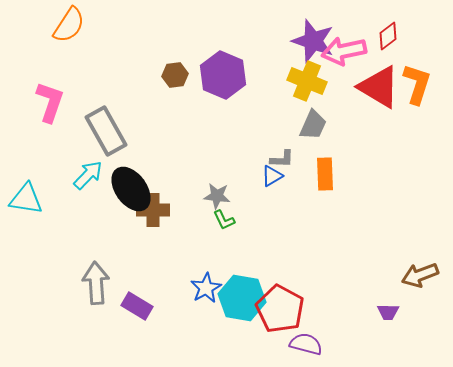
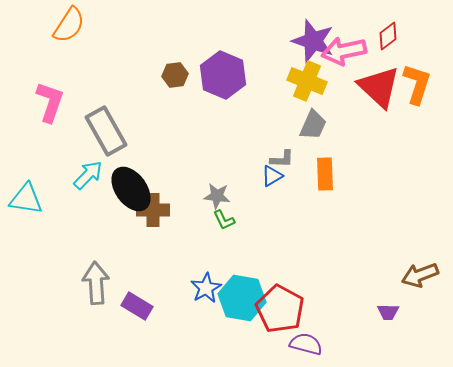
red triangle: rotated 12 degrees clockwise
